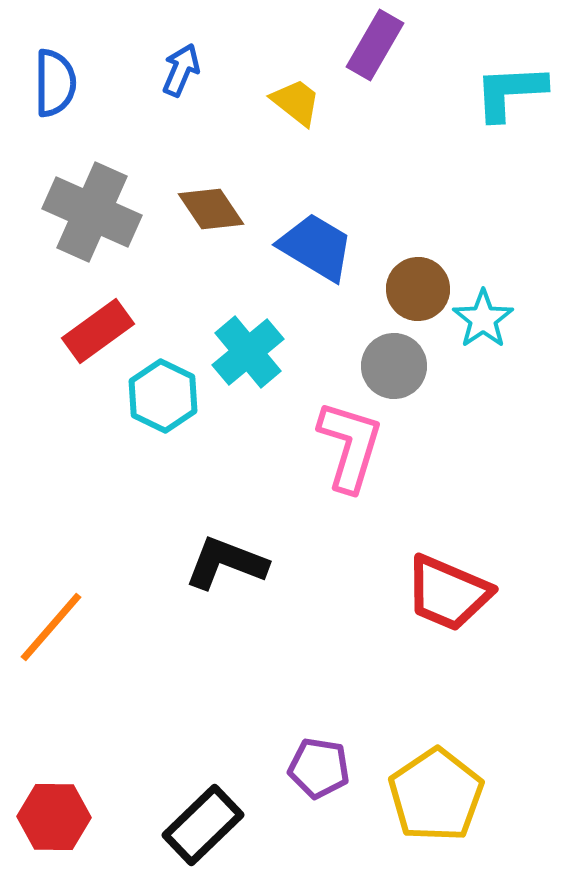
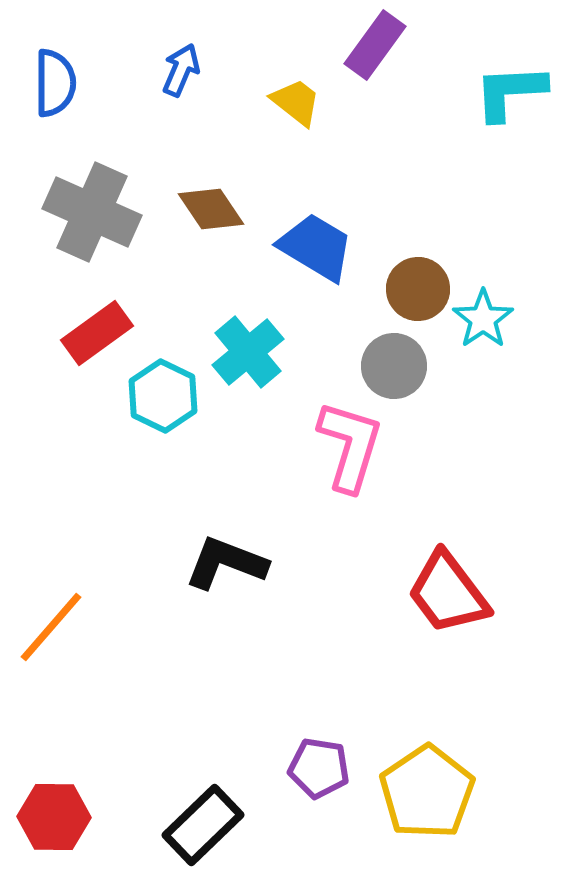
purple rectangle: rotated 6 degrees clockwise
red rectangle: moved 1 px left, 2 px down
red trapezoid: rotated 30 degrees clockwise
yellow pentagon: moved 9 px left, 3 px up
